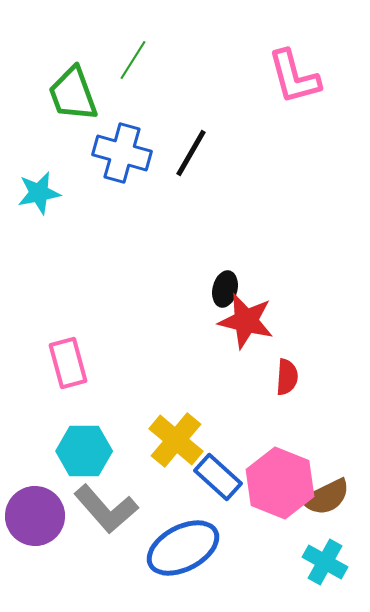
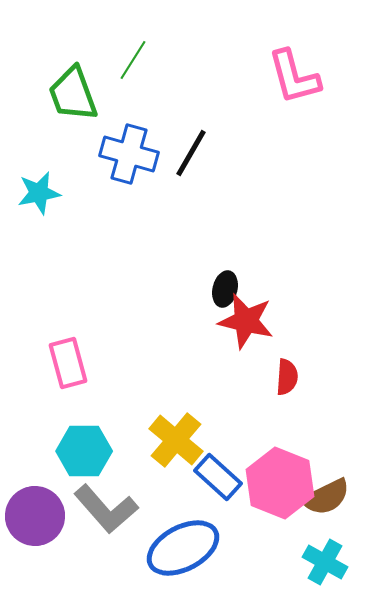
blue cross: moved 7 px right, 1 px down
